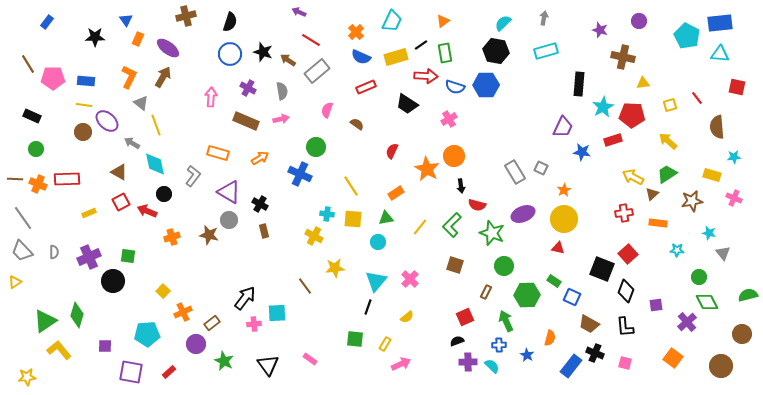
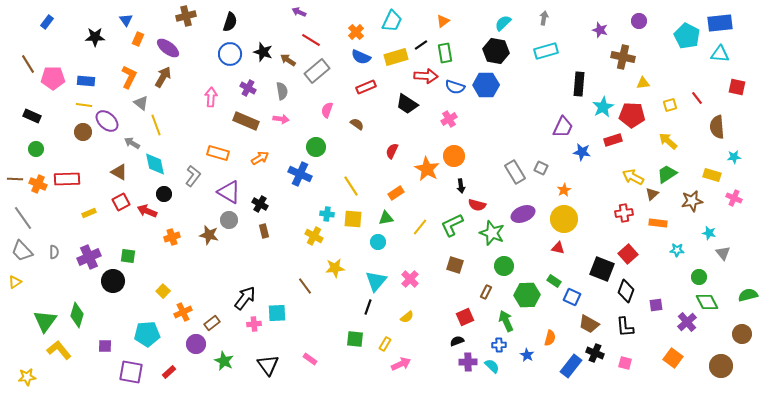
pink arrow at (281, 119): rotated 21 degrees clockwise
green L-shape at (452, 225): rotated 20 degrees clockwise
green triangle at (45, 321): rotated 20 degrees counterclockwise
